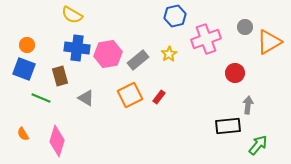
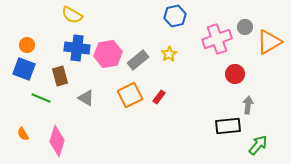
pink cross: moved 11 px right
red circle: moved 1 px down
